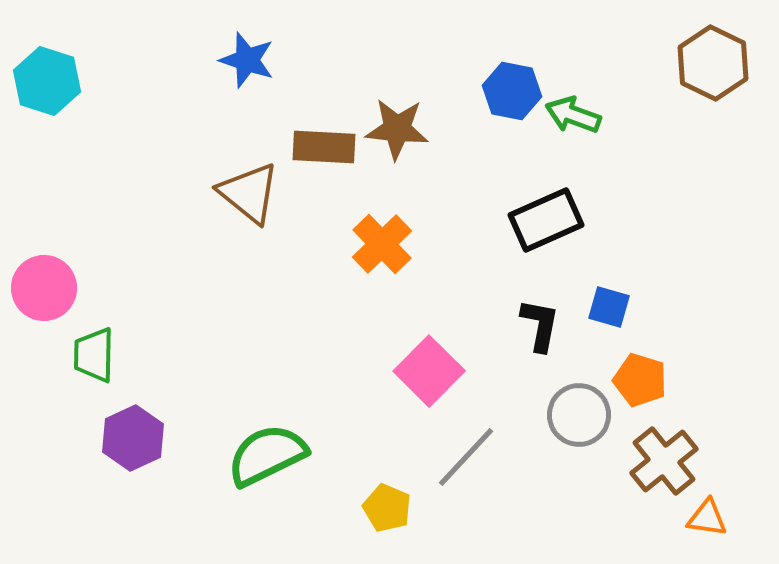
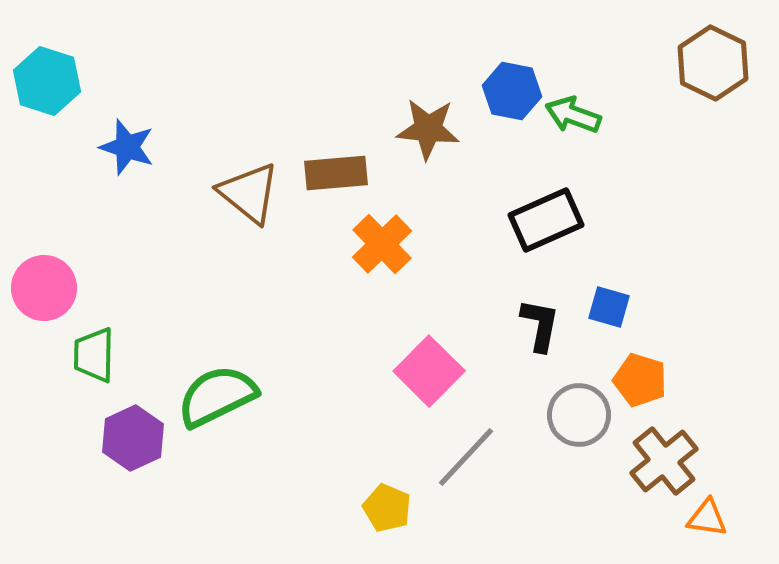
blue star: moved 120 px left, 87 px down
brown star: moved 31 px right
brown rectangle: moved 12 px right, 26 px down; rotated 8 degrees counterclockwise
green semicircle: moved 50 px left, 59 px up
